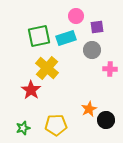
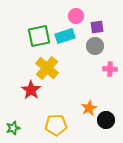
cyan rectangle: moved 1 px left, 2 px up
gray circle: moved 3 px right, 4 px up
orange star: moved 1 px up
green star: moved 10 px left
